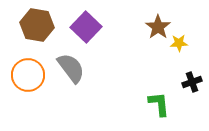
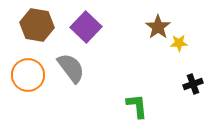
black cross: moved 1 px right, 2 px down
green L-shape: moved 22 px left, 2 px down
